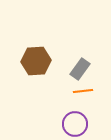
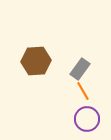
orange line: rotated 66 degrees clockwise
purple circle: moved 12 px right, 5 px up
